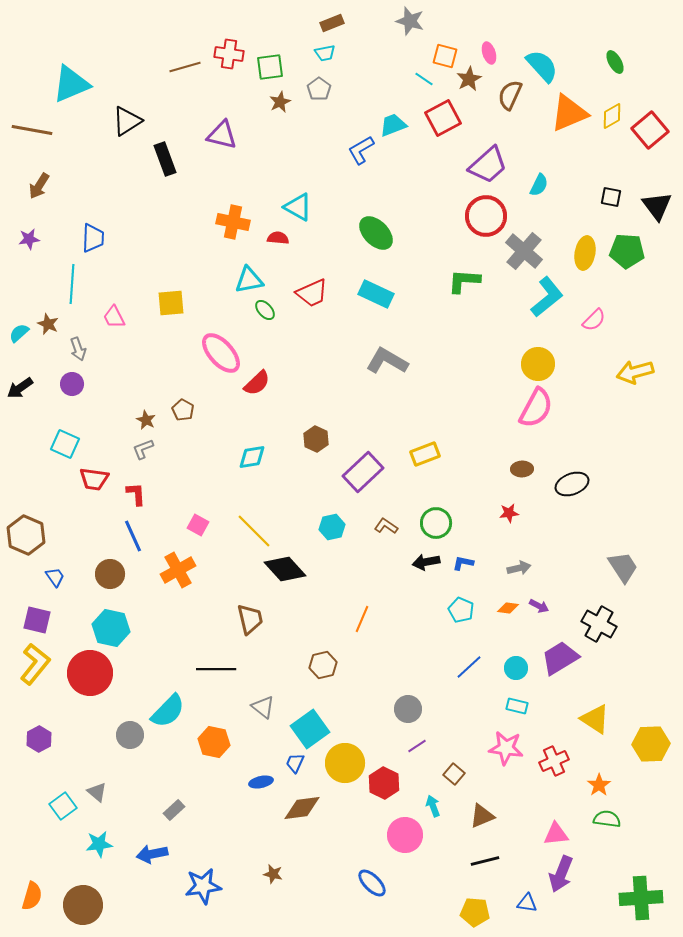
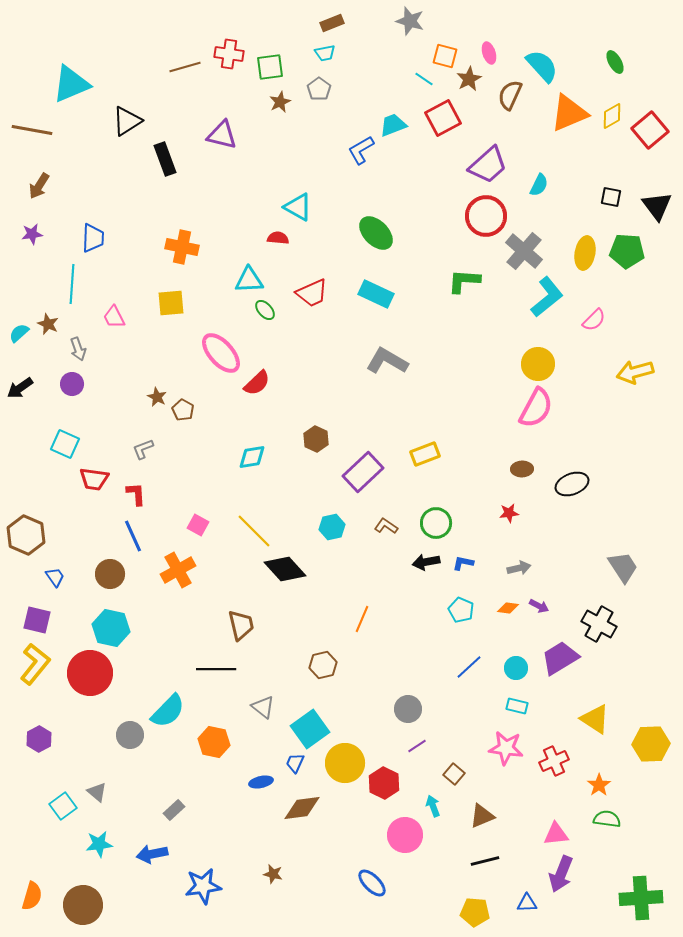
orange cross at (233, 222): moved 51 px left, 25 px down
purple star at (29, 239): moved 3 px right, 5 px up
cyan triangle at (249, 280): rotated 8 degrees clockwise
brown star at (146, 420): moved 11 px right, 23 px up
brown trapezoid at (250, 619): moved 9 px left, 6 px down
blue triangle at (527, 903): rotated 10 degrees counterclockwise
